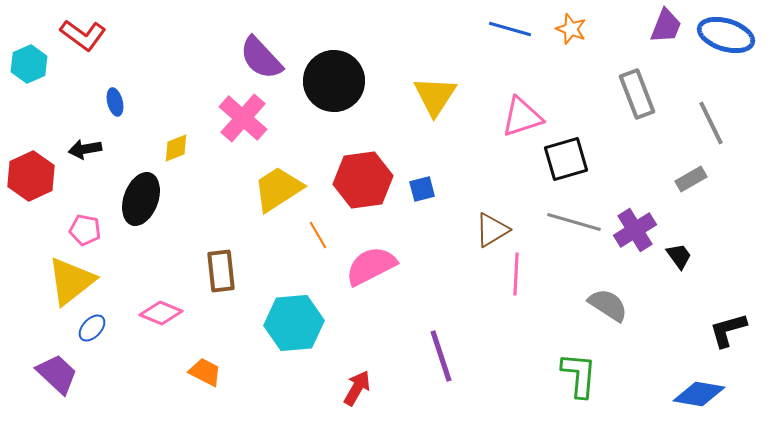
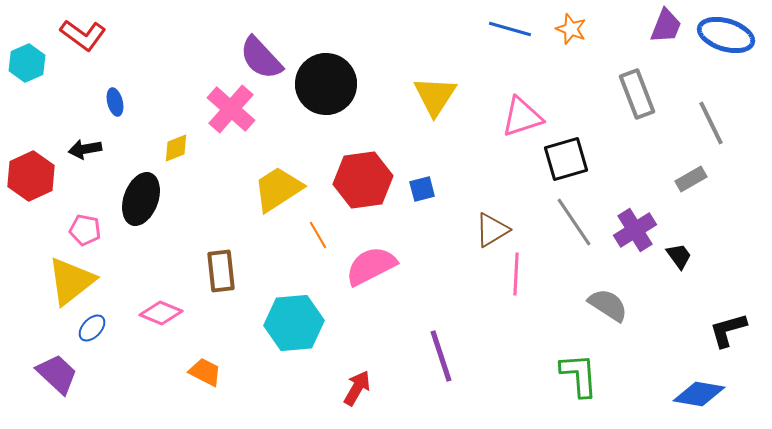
cyan hexagon at (29, 64): moved 2 px left, 1 px up
black circle at (334, 81): moved 8 px left, 3 px down
pink cross at (243, 118): moved 12 px left, 9 px up
gray line at (574, 222): rotated 40 degrees clockwise
green L-shape at (579, 375): rotated 9 degrees counterclockwise
